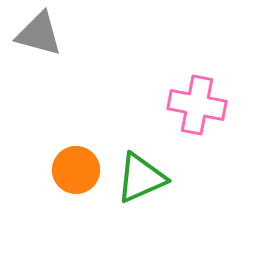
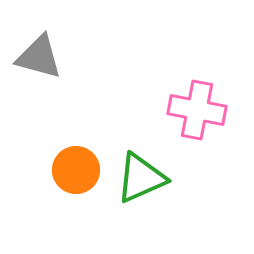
gray triangle: moved 23 px down
pink cross: moved 5 px down
